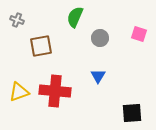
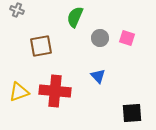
gray cross: moved 10 px up
pink square: moved 12 px left, 4 px down
blue triangle: rotated 14 degrees counterclockwise
